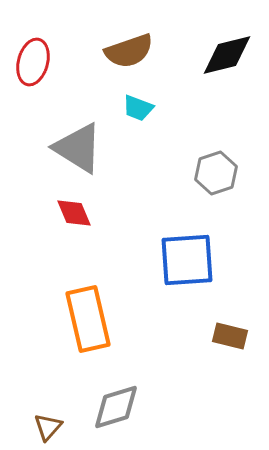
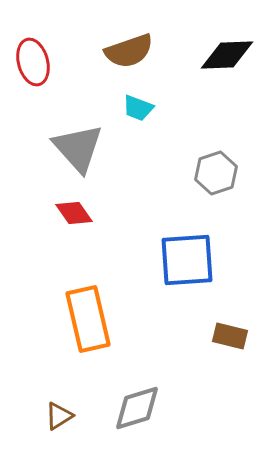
black diamond: rotated 12 degrees clockwise
red ellipse: rotated 30 degrees counterclockwise
gray triangle: rotated 16 degrees clockwise
red diamond: rotated 12 degrees counterclockwise
gray diamond: moved 21 px right, 1 px down
brown triangle: moved 11 px right, 11 px up; rotated 16 degrees clockwise
